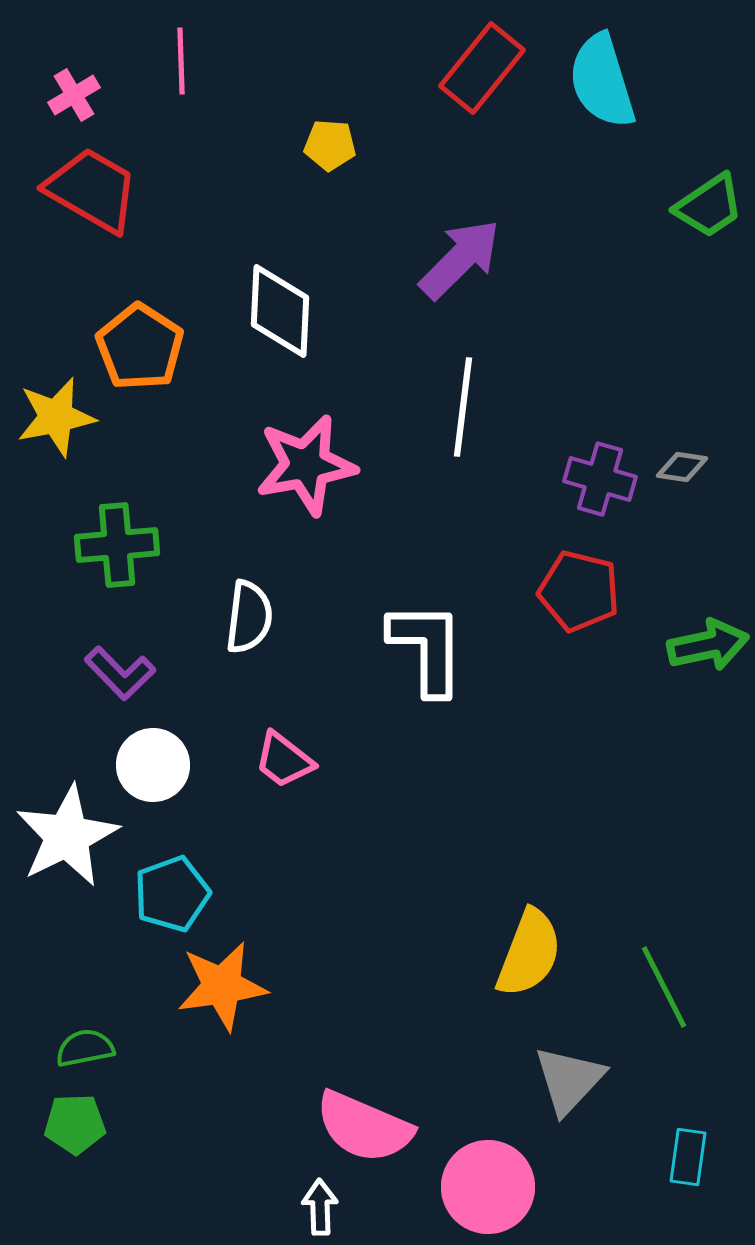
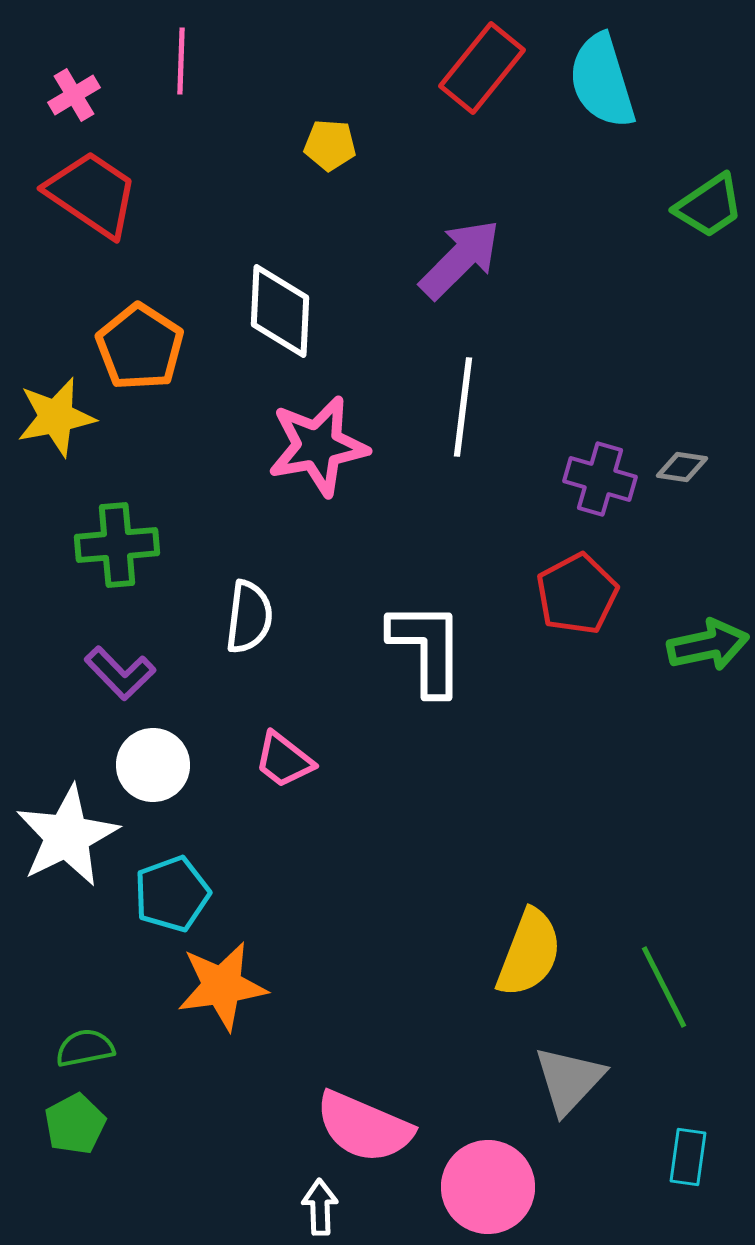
pink line: rotated 4 degrees clockwise
red trapezoid: moved 4 px down; rotated 4 degrees clockwise
pink star: moved 12 px right, 19 px up
red pentagon: moved 2 px left, 3 px down; rotated 30 degrees clockwise
green pentagon: rotated 26 degrees counterclockwise
